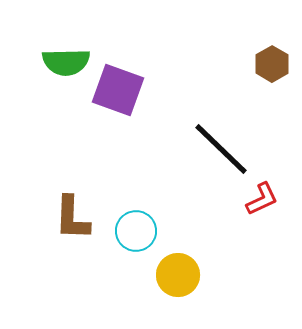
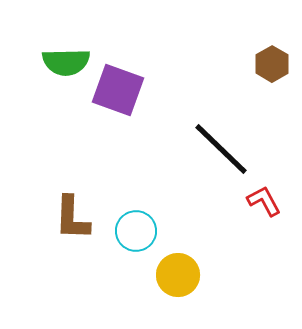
red L-shape: moved 2 px right, 2 px down; rotated 93 degrees counterclockwise
